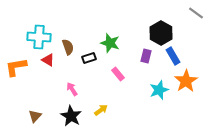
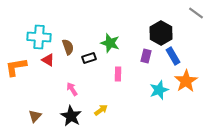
pink rectangle: rotated 40 degrees clockwise
